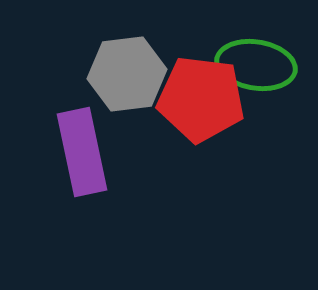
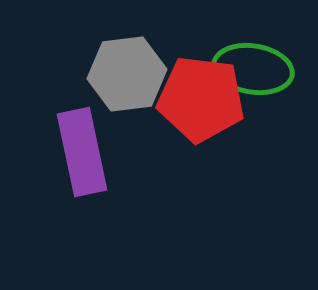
green ellipse: moved 3 px left, 4 px down
